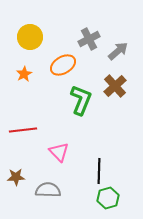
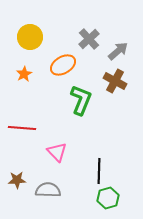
gray cross: rotated 15 degrees counterclockwise
brown cross: moved 5 px up; rotated 20 degrees counterclockwise
red line: moved 1 px left, 2 px up; rotated 12 degrees clockwise
pink triangle: moved 2 px left
brown star: moved 1 px right, 3 px down
